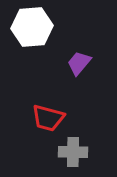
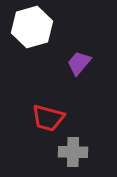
white hexagon: rotated 12 degrees counterclockwise
